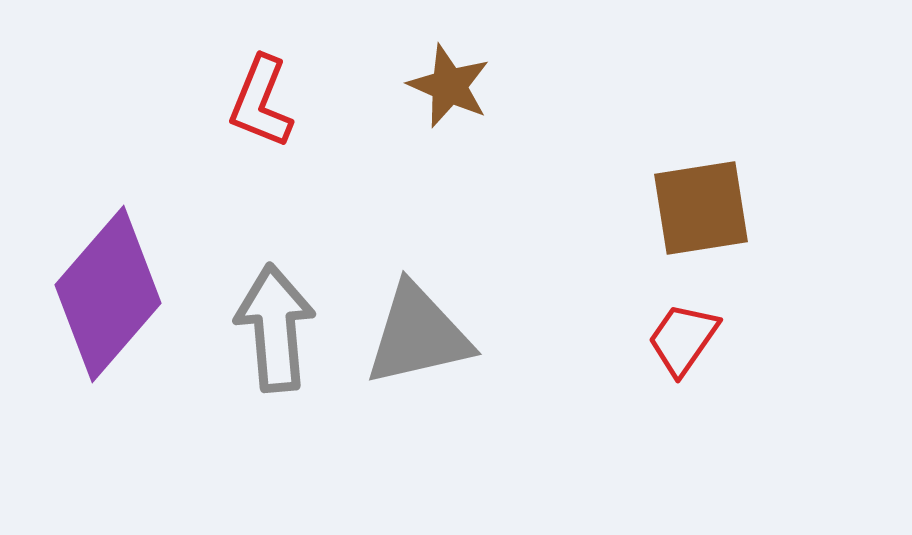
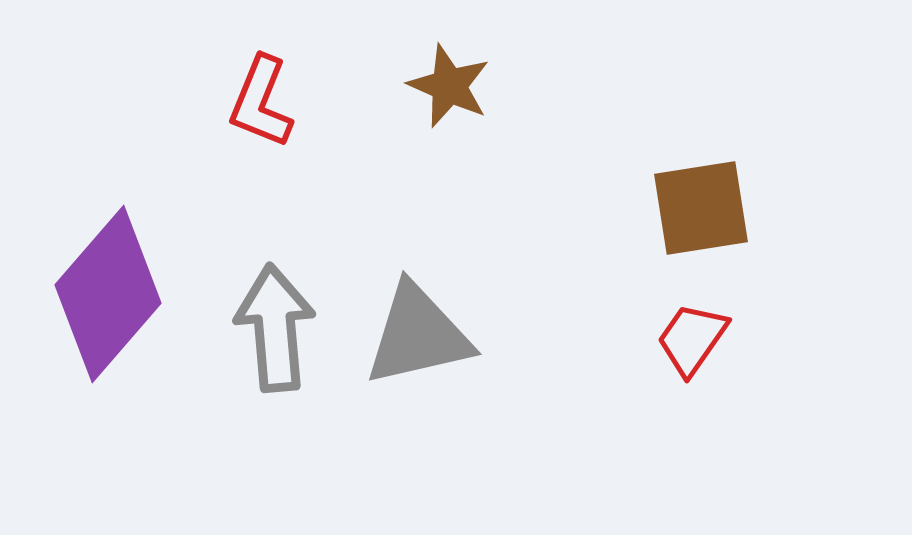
red trapezoid: moved 9 px right
